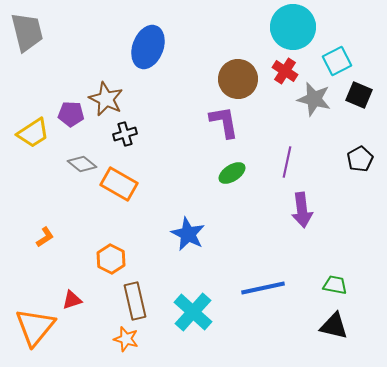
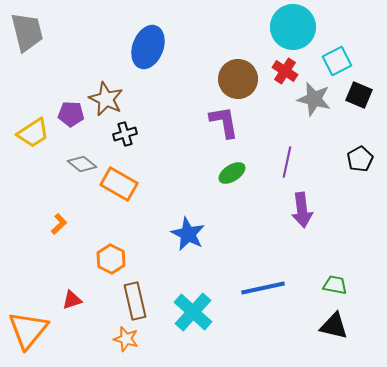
orange L-shape: moved 14 px right, 13 px up; rotated 10 degrees counterclockwise
orange triangle: moved 7 px left, 3 px down
